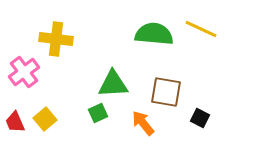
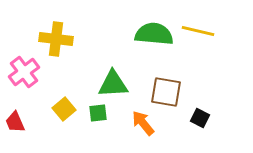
yellow line: moved 3 px left, 2 px down; rotated 12 degrees counterclockwise
green square: rotated 18 degrees clockwise
yellow square: moved 19 px right, 10 px up
